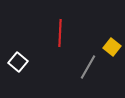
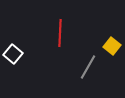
yellow square: moved 1 px up
white square: moved 5 px left, 8 px up
